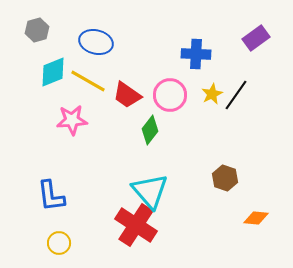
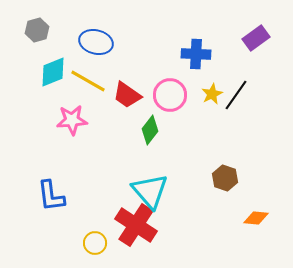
yellow circle: moved 36 px right
